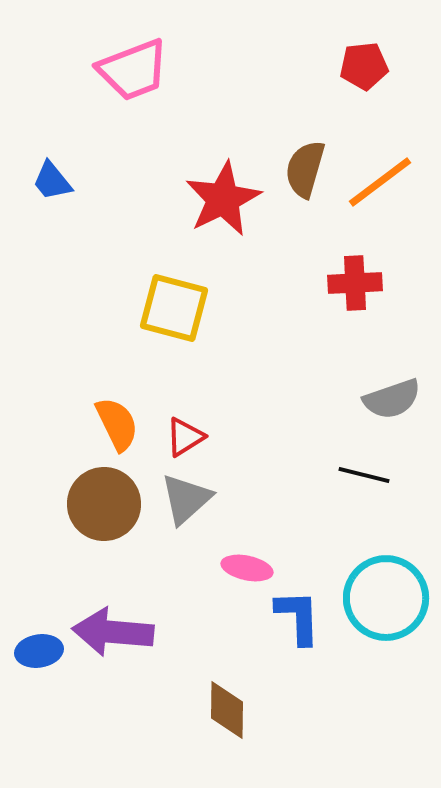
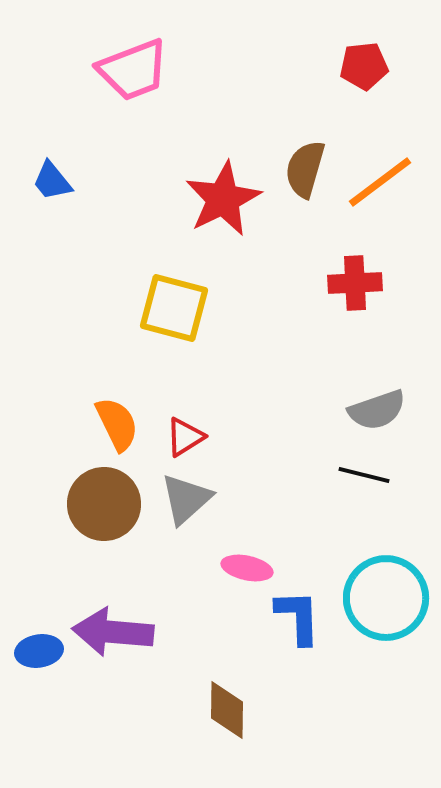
gray semicircle: moved 15 px left, 11 px down
